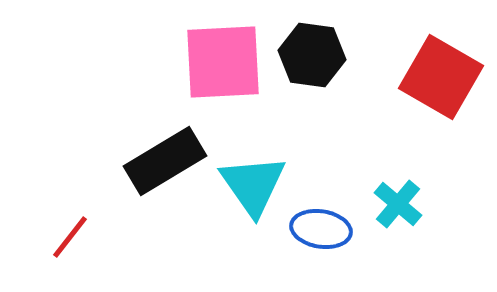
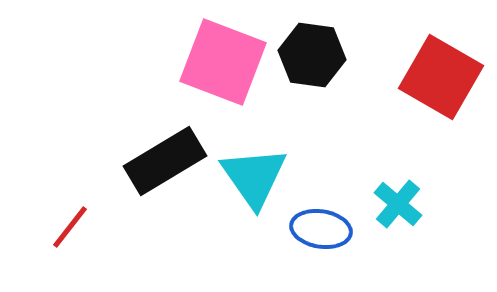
pink square: rotated 24 degrees clockwise
cyan triangle: moved 1 px right, 8 px up
red line: moved 10 px up
